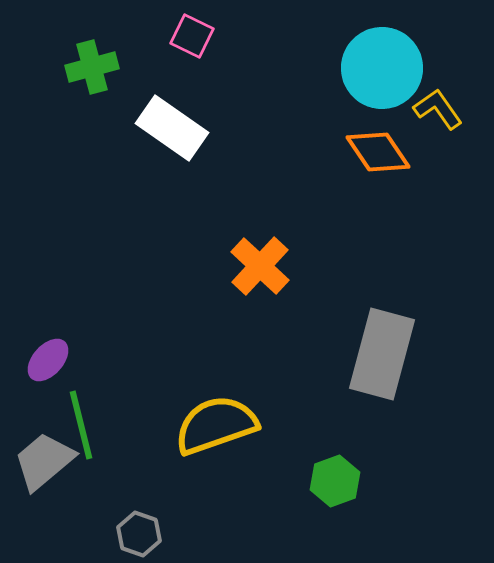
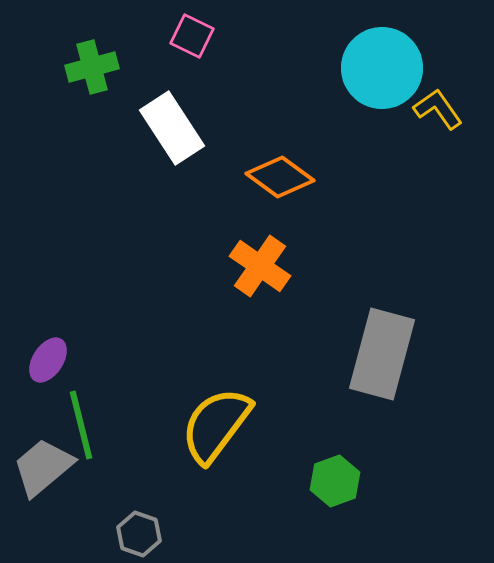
white rectangle: rotated 22 degrees clockwise
orange diamond: moved 98 px left, 25 px down; rotated 20 degrees counterclockwise
orange cross: rotated 8 degrees counterclockwise
purple ellipse: rotated 9 degrees counterclockwise
yellow semicircle: rotated 34 degrees counterclockwise
gray trapezoid: moved 1 px left, 6 px down
